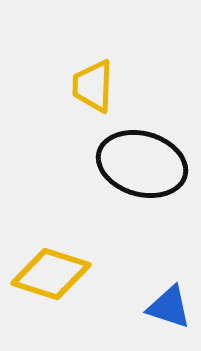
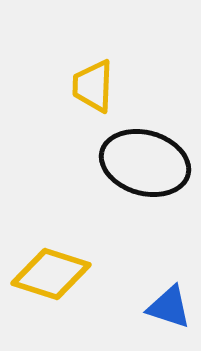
black ellipse: moved 3 px right, 1 px up
